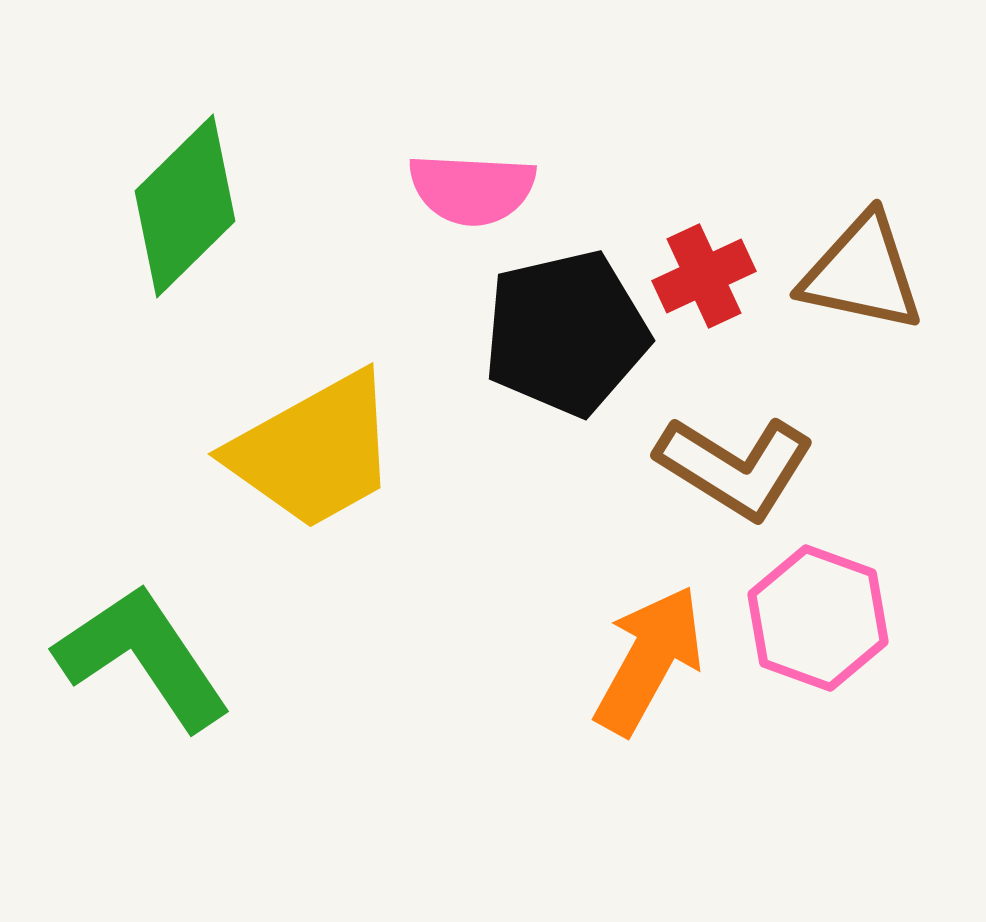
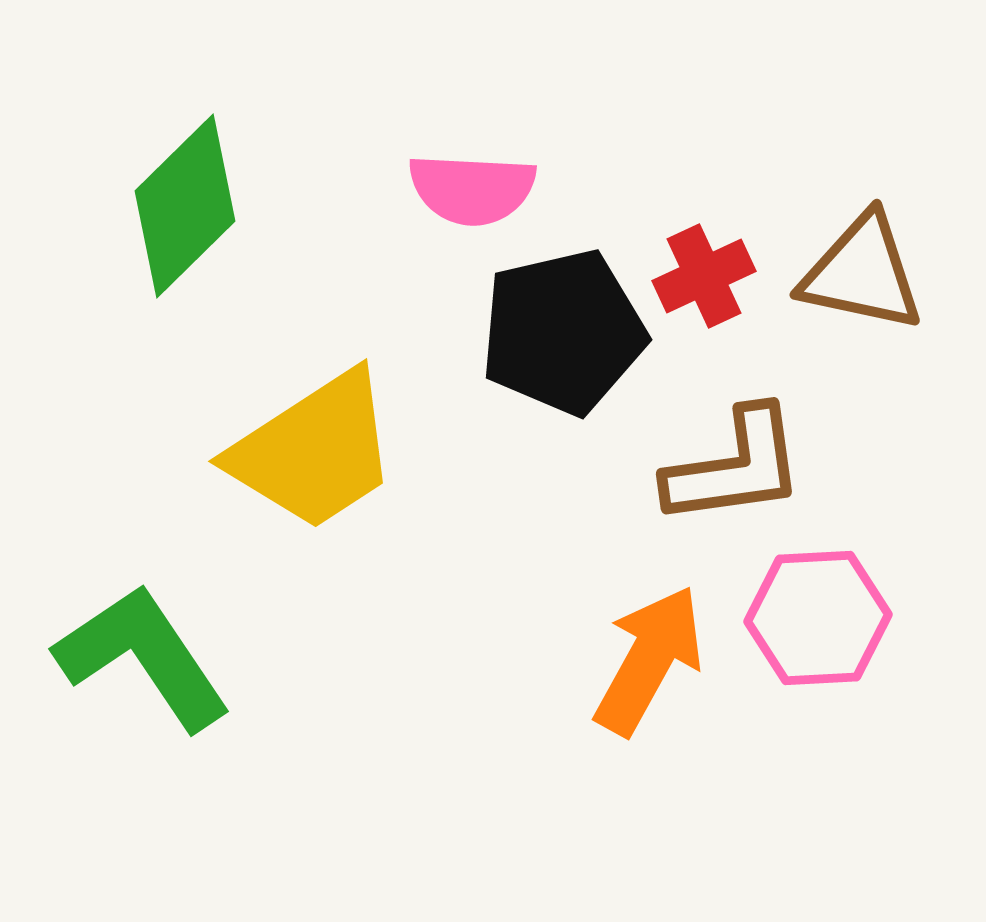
black pentagon: moved 3 px left, 1 px up
yellow trapezoid: rotated 4 degrees counterclockwise
brown L-shape: rotated 40 degrees counterclockwise
pink hexagon: rotated 23 degrees counterclockwise
